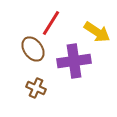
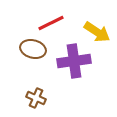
red line: rotated 32 degrees clockwise
brown ellipse: rotated 40 degrees counterclockwise
brown cross: moved 10 px down
